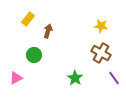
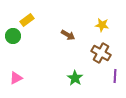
yellow rectangle: moved 1 px left, 1 px down; rotated 16 degrees clockwise
yellow star: moved 1 px right, 1 px up
brown arrow: moved 20 px right, 4 px down; rotated 104 degrees clockwise
green circle: moved 21 px left, 19 px up
purple line: moved 1 px right, 2 px up; rotated 40 degrees clockwise
